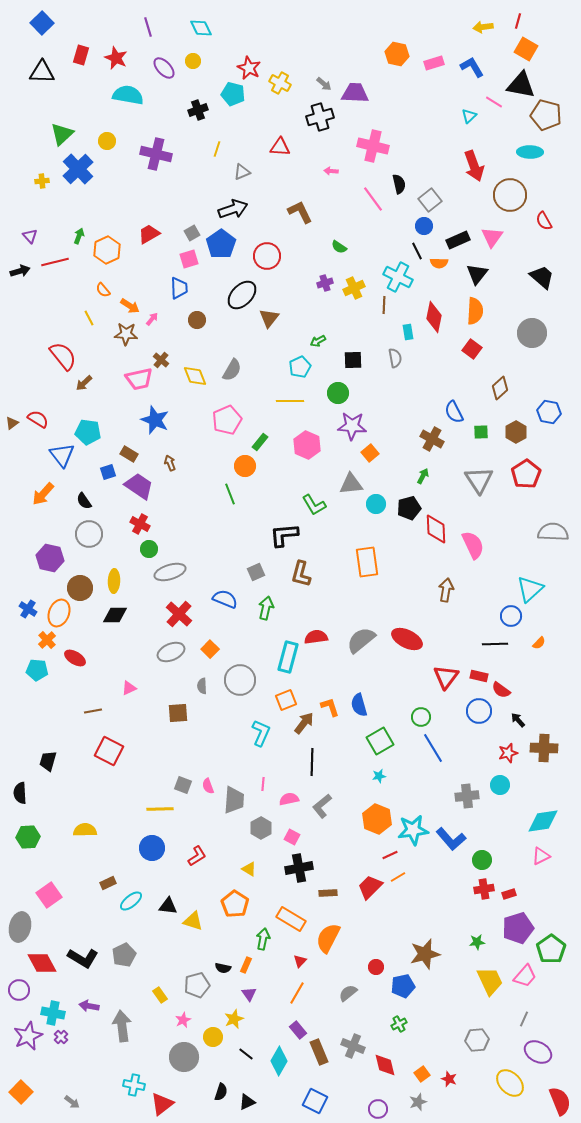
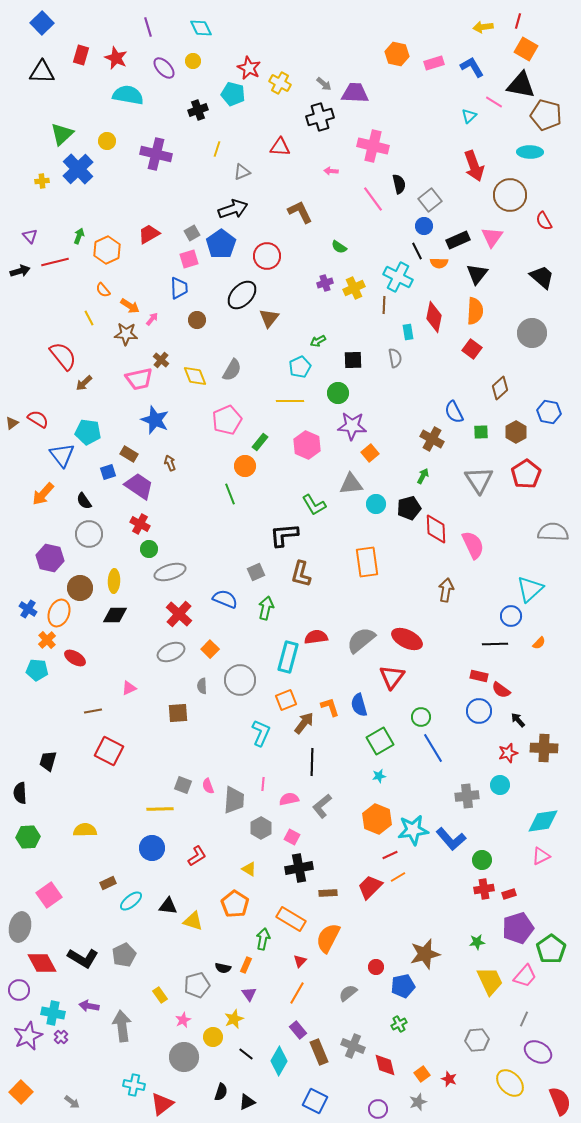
red triangle at (446, 677): moved 54 px left
